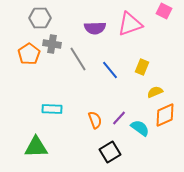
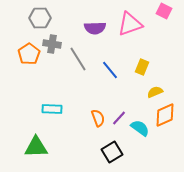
orange semicircle: moved 3 px right, 2 px up
black square: moved 2 px right
